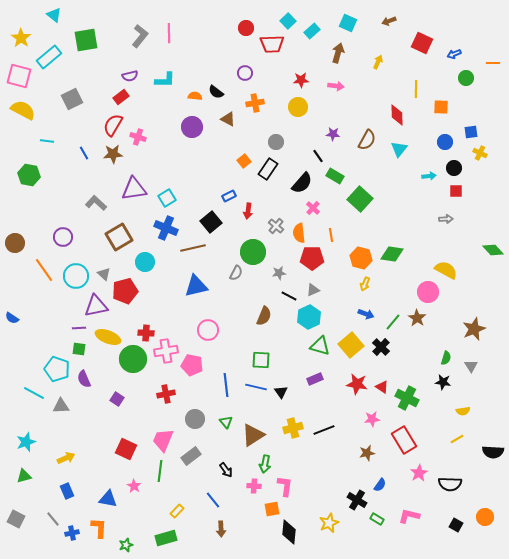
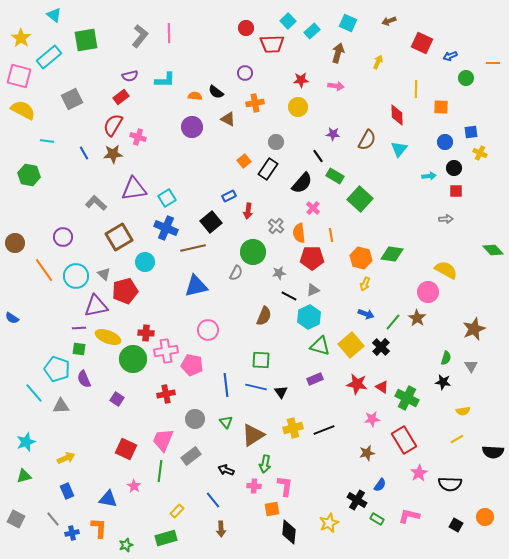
blue arrow at (454, 54): moved 4 px left, 2 px down
cyan line at (34, 393): rotated 20 degrees clockwise
black arrow at (226, 470): rotated 147 degrees clockwise
